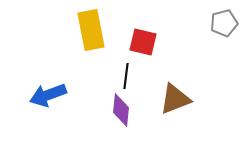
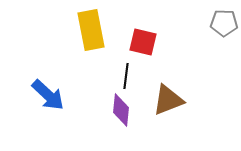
gray pentagon: rotated 16 degrees clockwise
blue arrow: rotated 117 degrees counterclockwise
brown triangle: moved 7 px left, 1 px down
